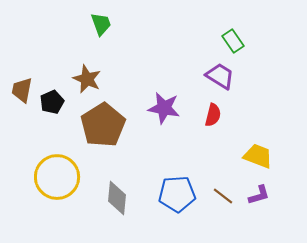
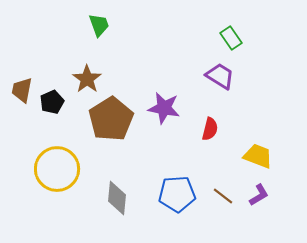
green trapezoid: moved 2 px left, 1 px down
green rectangle: moved 2 px left, 3 px up
brown star: rotated 12 degrees clockwise
red semicircle: moved 3 px left, 14 px down
brown pentagon: moved 8 px right, 6 px up
yellow circle: moved 8 px up
purple L-shape: rotated 15 degrees counterclockwise
